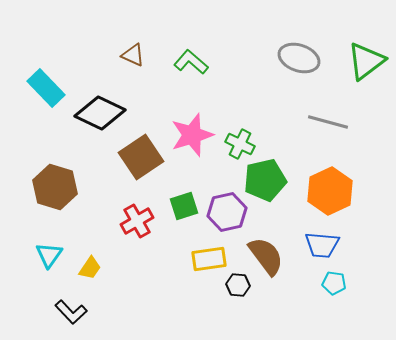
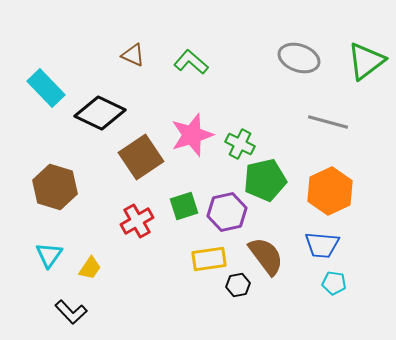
black hexagon: rotated 15 degrees counterclockwise
